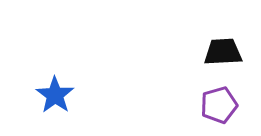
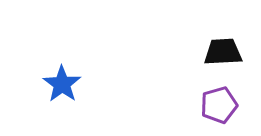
blue star: moved 7 px right, 11 px up
